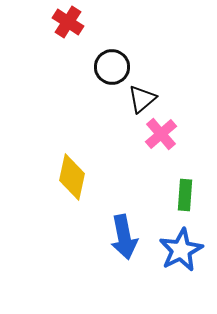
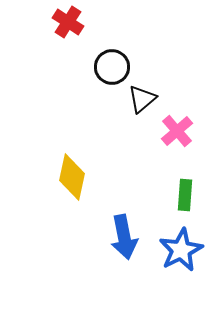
pink cross: moved 16 px right, 3 px up
